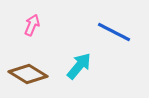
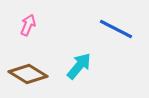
pink arrow: moved 4 px left
blue line: moved 2 px right, 3 px up
